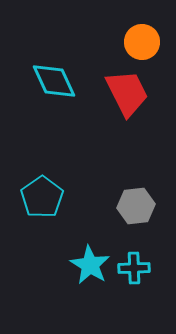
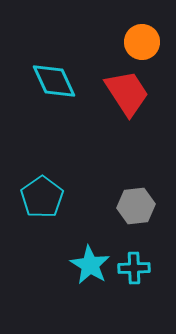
red trapezoid: rotated 6 degrees counterclockwise
